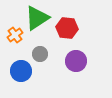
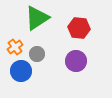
red hexagon: moved 12 px right
orange cross: moved 12 px down
gray circle: moved 3 px left
